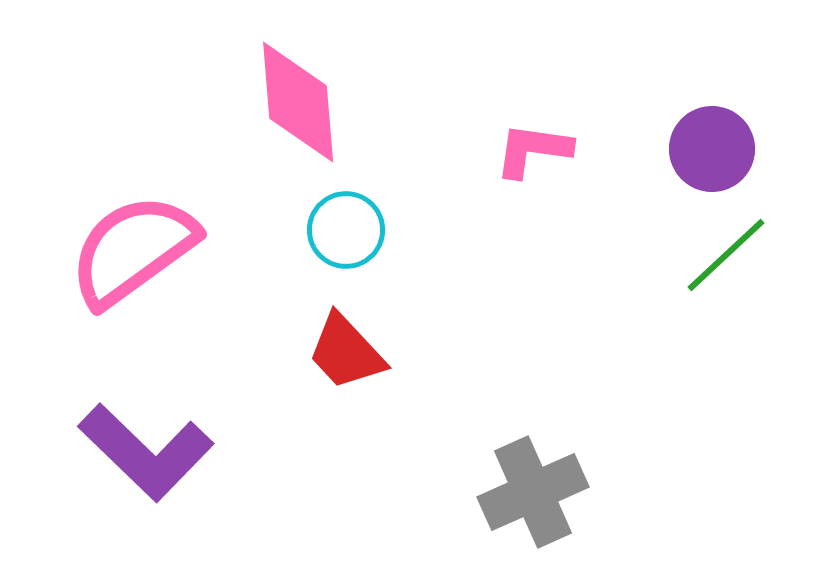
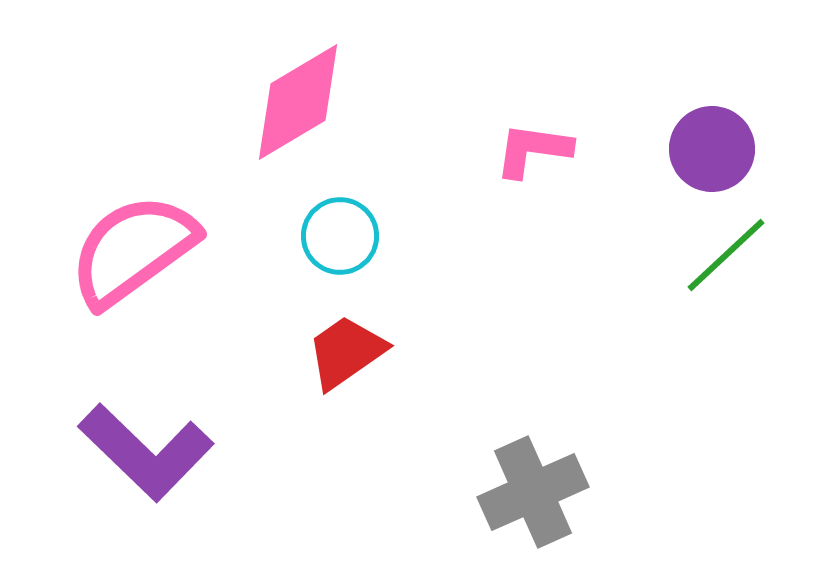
pink diamond: rotated 64 degrees clockwise
cyan circle: moved 6 px left, 6 px down
red trapezoid: rotated 98 degrees clockwise
